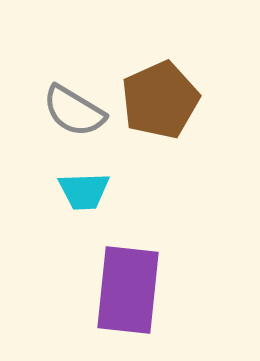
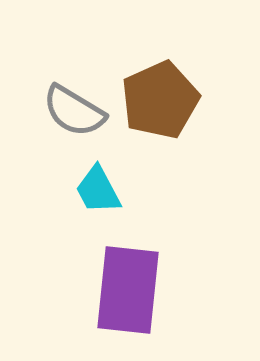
cyan trapezoid: moved 14 px right, 1 px up; rotated 64 degrees clockwise
